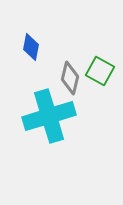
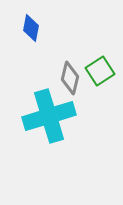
blue diamond: moved 19 px up
green square: rotated 28 degrees clockwise
